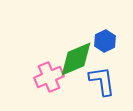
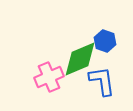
blue hexagon: rotated 15 degrees counterclockwise
green diamond: moved 4 px right
